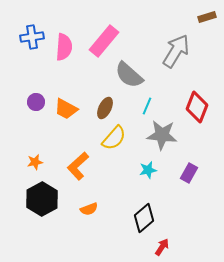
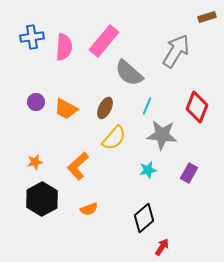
gray semicircle: moved 2 px up
